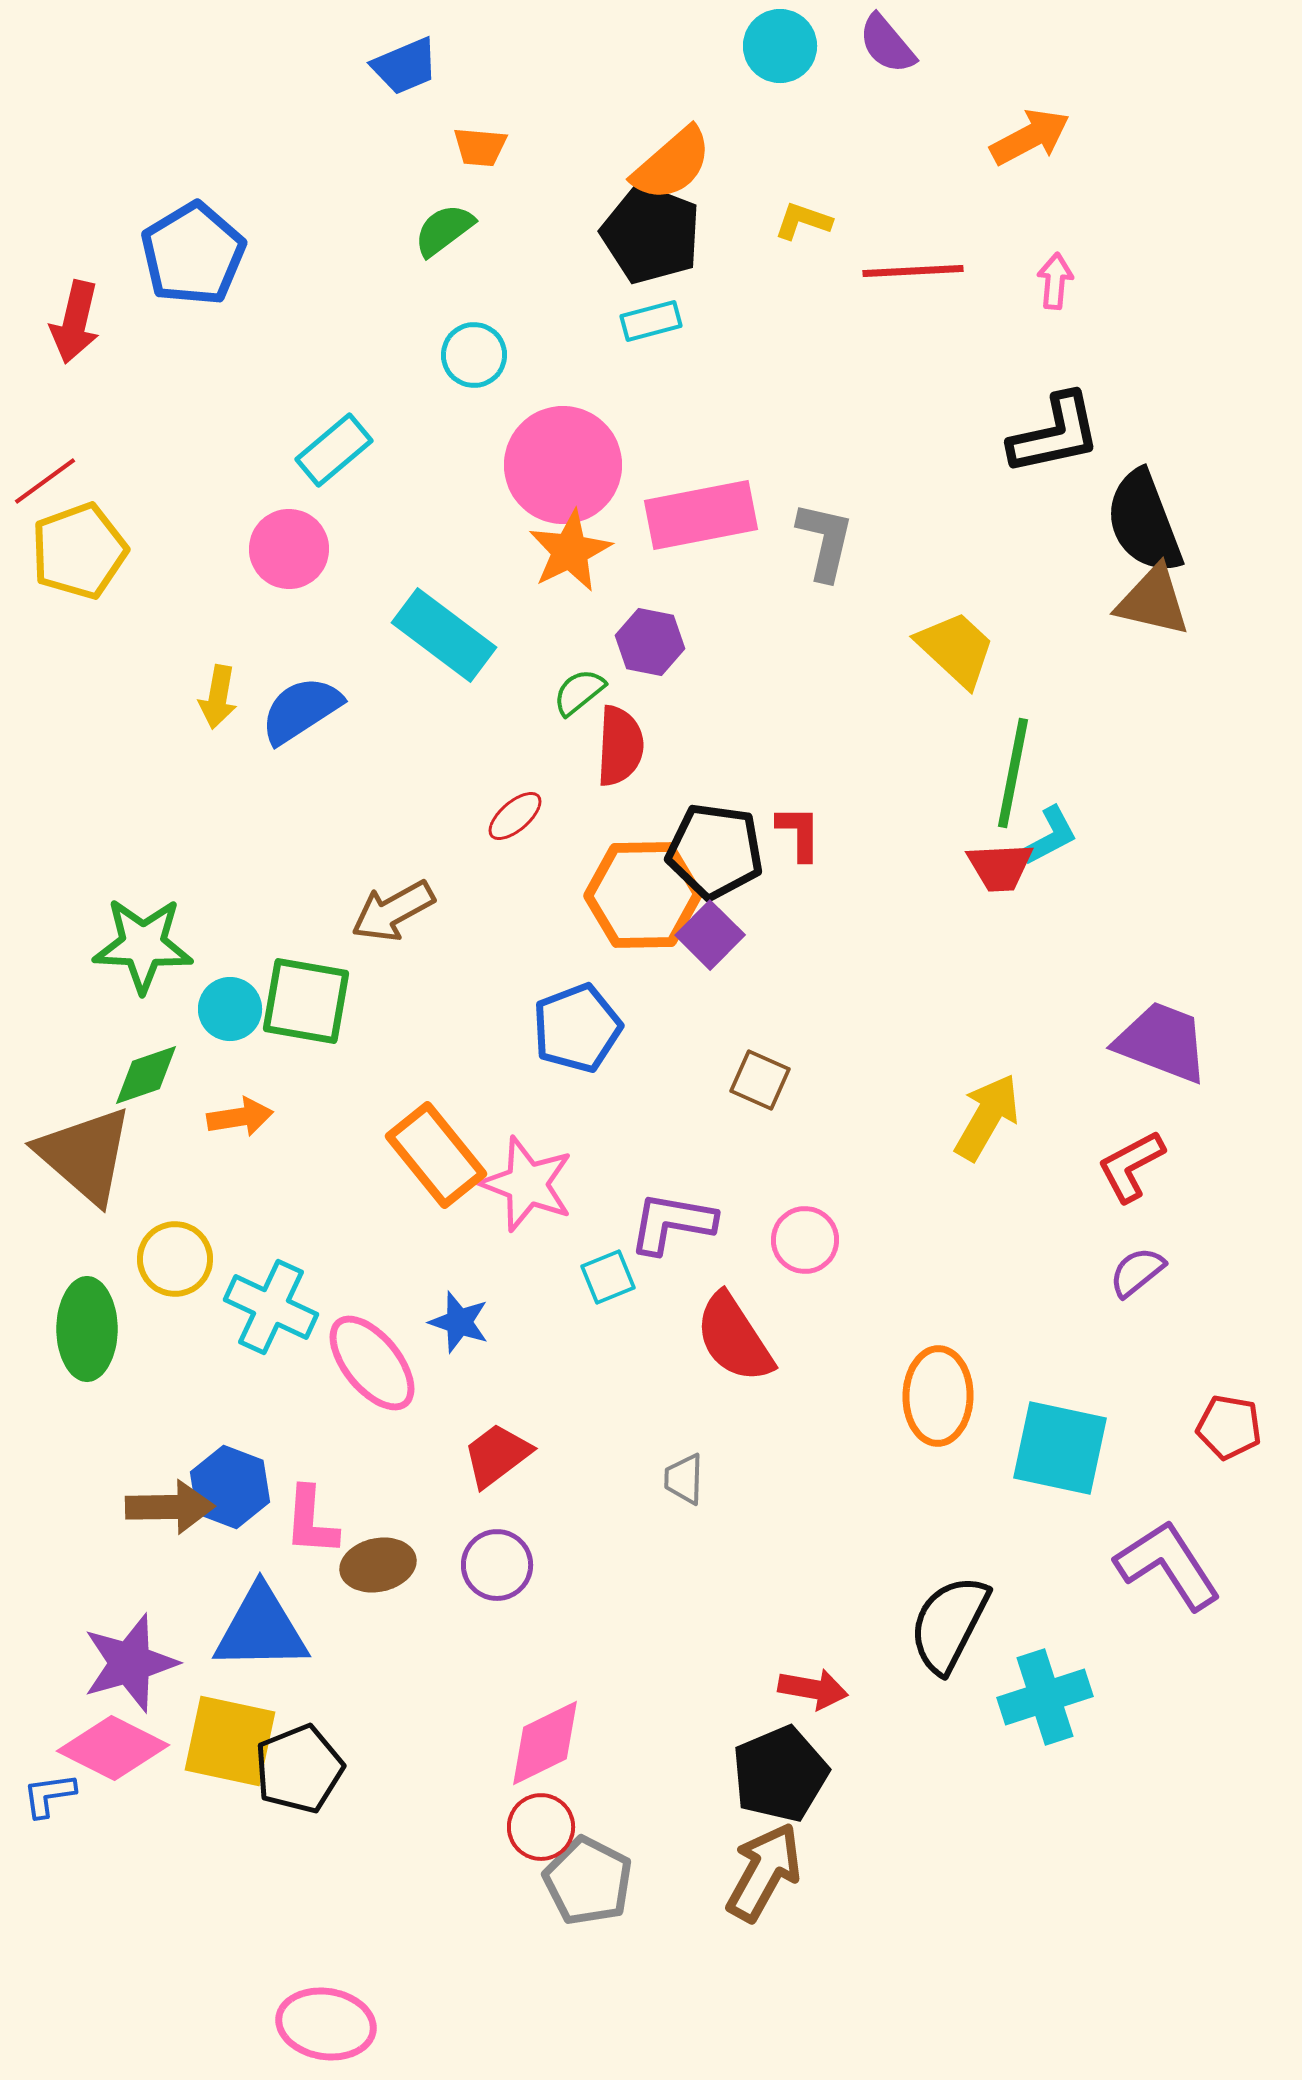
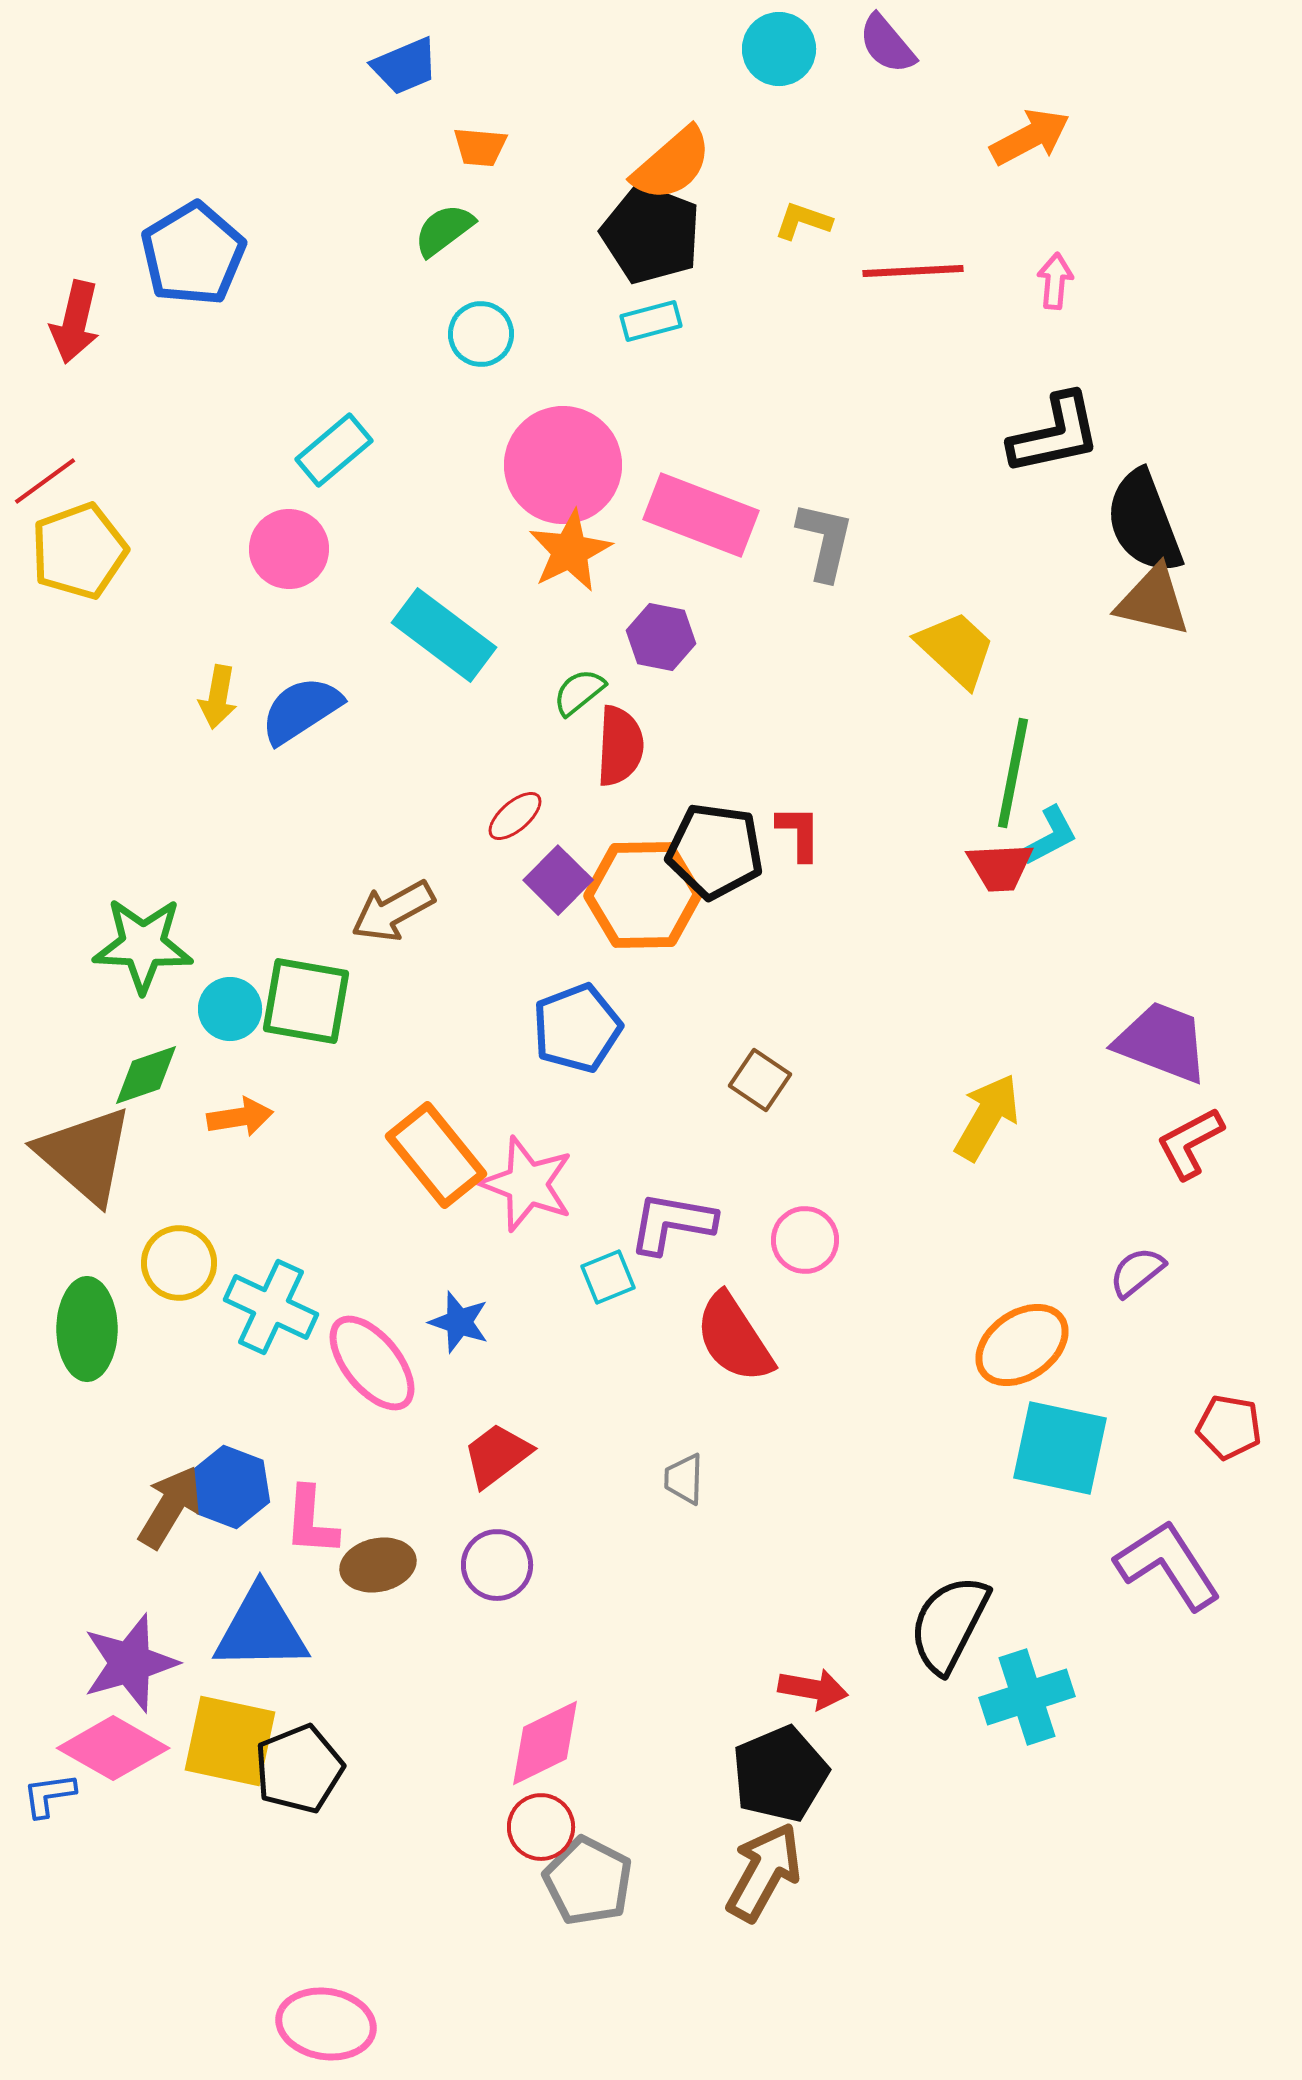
cyan circle at (780, 46): moved 1 px left, 3 px down
cyan circle at (474, 355): moved 7 px right, 21 px up
pink rectangle at (701, 515): rotated 32 degrees clockwise
purple hexagon at (650, 642): moved 11 px right, 5 px up
purple square at (710, 935): moved 152 px left, 55 px up
brown square at (760, 1080): rotated 10 degrees clockwise
red L-shape at (1131, 1166): moved 59 px right, 23 px up
yellow circle at (175, 1259): moved 4 px right, 4 px down
orange ellipse at (938, 1396): moved 84 px right, 51 px up; rotated 54 degrees clockwise
brown arrow at (170, 1507): rotated 58 degrees counterclockwise
cyan cross at (1045, 1697): moved 18 px left
pink diamond at (113, 1748): rotated 3 degrees clockwise
